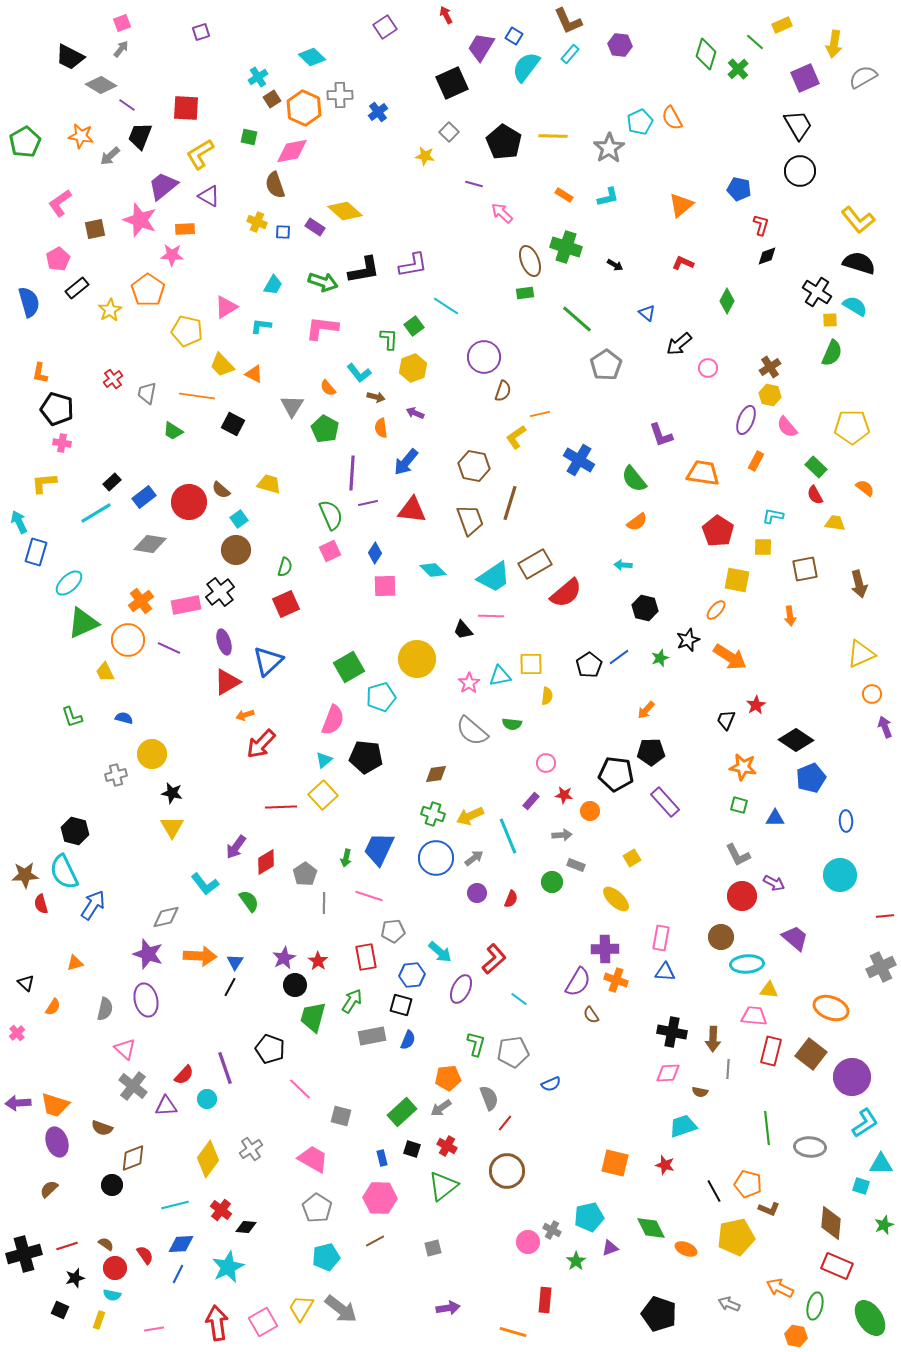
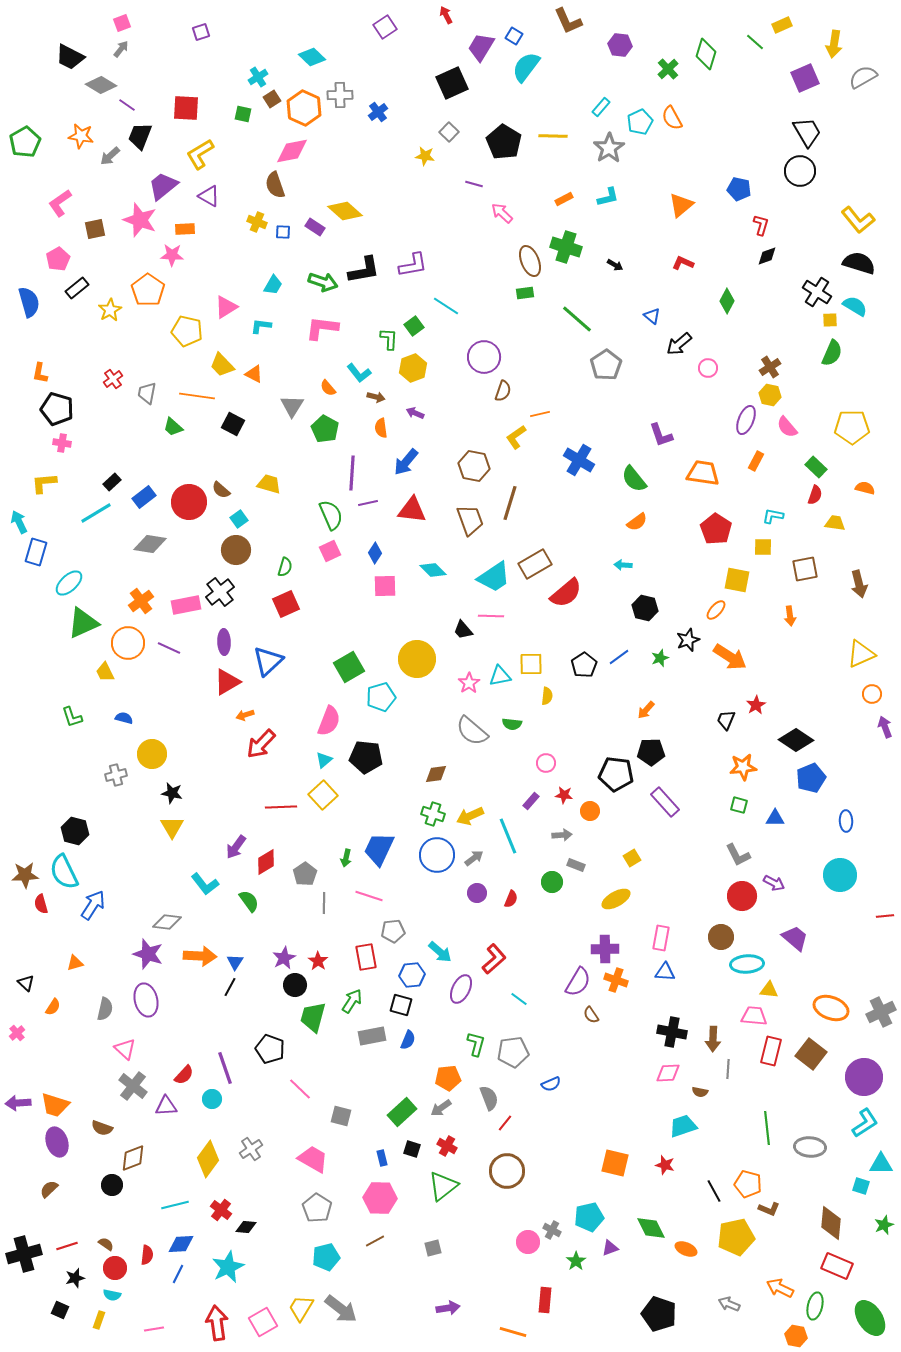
cyan rectangle at (570, 54): moved 31 px right, 53 px down
green cross at (738, 69): moved 70 px left
black trapezoid at (798, 125): moved 9 px right, 7 px down
green square at (249, 137): moved 6 px left, 23 px up
orange rectangle at (564, 195): moved 4 px down; rotated 60 degrees counterclockwise
blue triangle at (647, 313): moved 5 px right, 3 px down
green trapezoid at (173, 431): moved 4 px up; rotated 10 degrees clockwise
orange semicircle at (865, 488): rotated 24 degrees counterclockwise
red semicircle at (815, 495): rotated 132 degrees counterclockwise
red pentagon at (718, 531): moved 2 px left, 2 px up
orange circle at (128, 640): moved 3 px down
purple ellipse at (224, 642): rotated 15 degrees clockwise
black pentagon at (589, 665): moved 5 px left
pink semicircle at (333, 720): moved 4 px left, 1 px down
orange star at (743, 767): rotated 16 degrees counterclockwise
blue circle at (436, 858): moved 1 px right, 3 px up
yellow ellipse at (616, 899): rotated 72 degrees counterclockwise
gray diamond at (166, 917): moved 1 px right, 5 px down; rotated 20 degrees clockwise
gray cross at (881, 967): moved 45 px down
purple circle at (852, 1077): moved 12 px right
cyan circle at (207, 1099): moved 5 px right
red semicircle at (145, 1255): moved 2 px right; rotated 42 degrees clockwise
